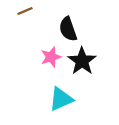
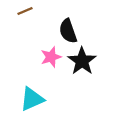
black semicircle: moved 2 px down
cyan triangle: moved 29 px left
